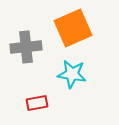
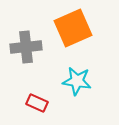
cyan star: moved 5 px right, 7 px down
red rectangle: rotated 35 degrees clockwise
